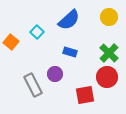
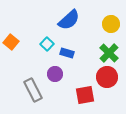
yellow circle: moved 2 px right, 7 px down
cyan square: moved 10 px right, 12 px down
blue rectangle: moved 3 px left, 1 px down
gray rectangle: moved 5 px down
